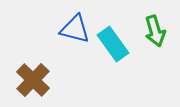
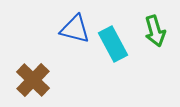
cyan rectangle: rotated 8 degrees clockwise
